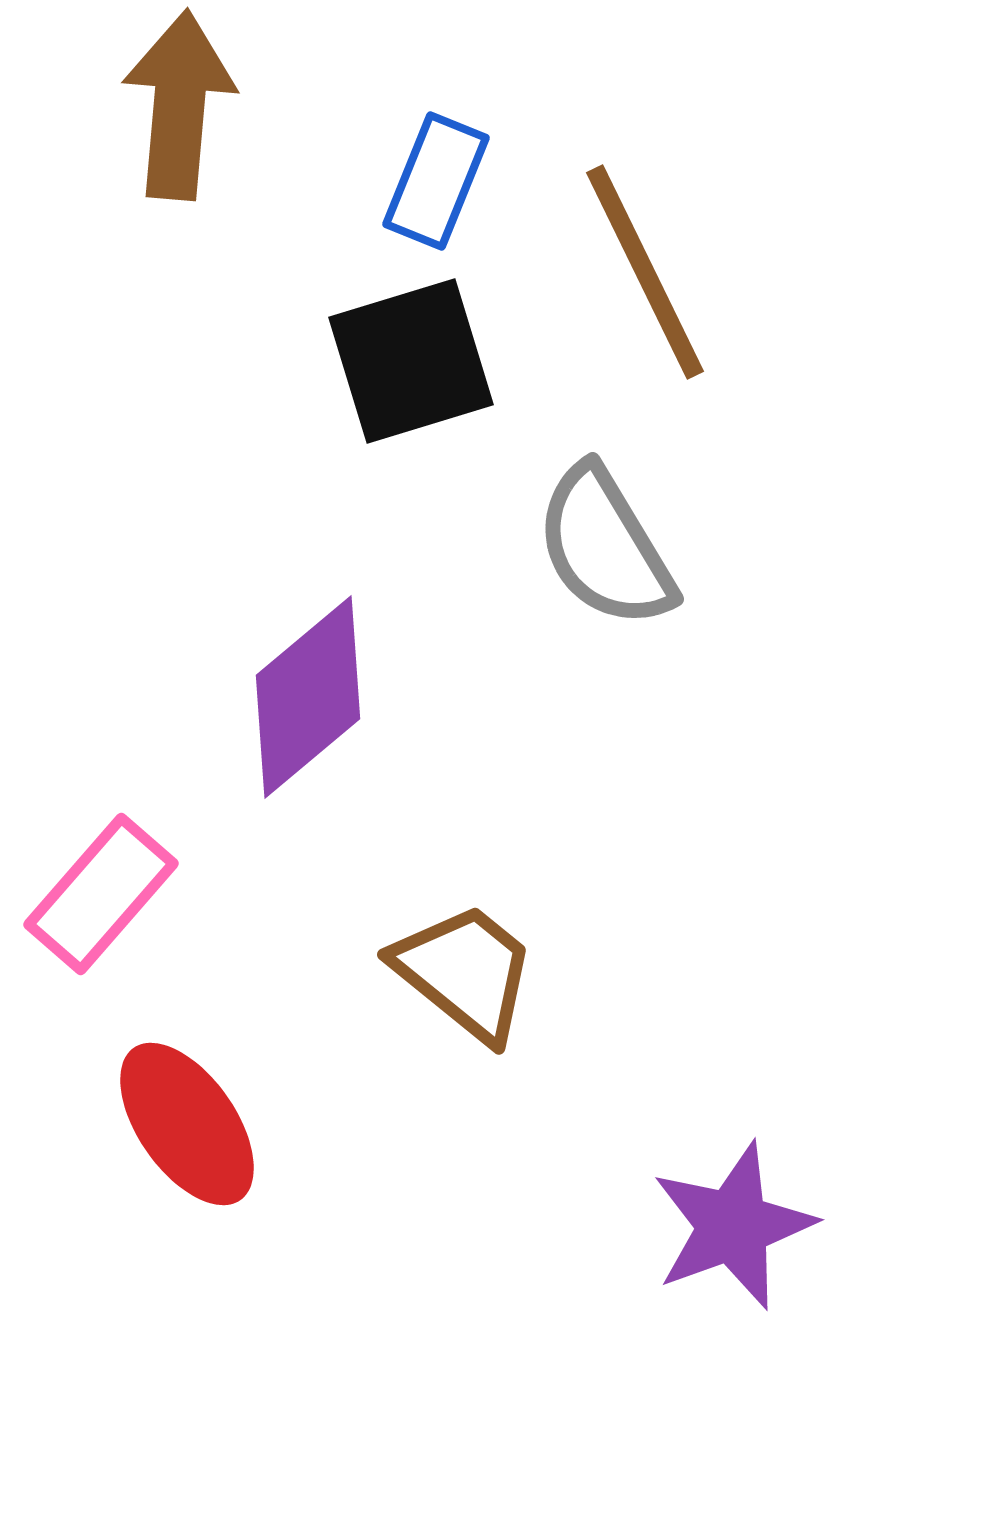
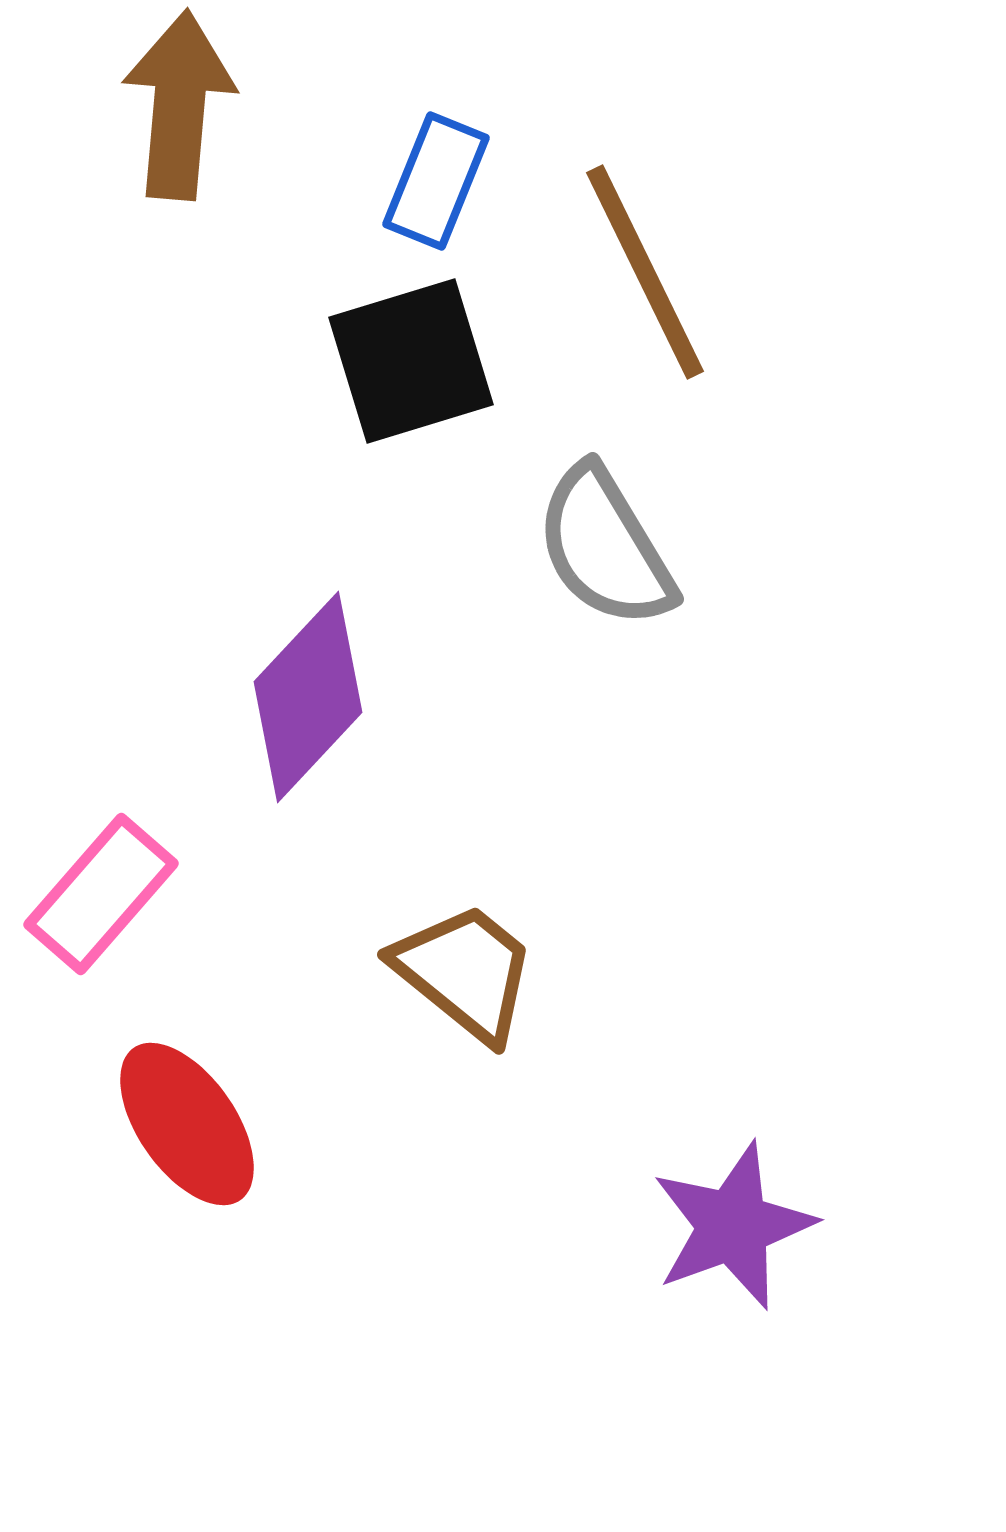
purple diamond: rotated 7 degrees counterclockwise
